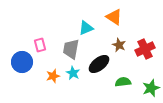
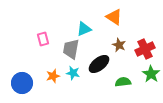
cyan triangle: moved 2 px left, 1 px down
pink rectangle: moved 3 px right, 6 px up
blue circle: moved 21 px down
cyan star: rotated 16 degrees counterclockwise
green star: moved 14 px up; rotated 18 degrees counterclockwise
